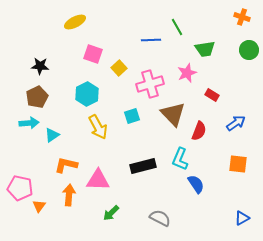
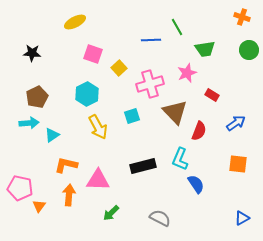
black star: moved 8 px left, 13 px up
brown triangle: moved 2 px right, 2 px up
